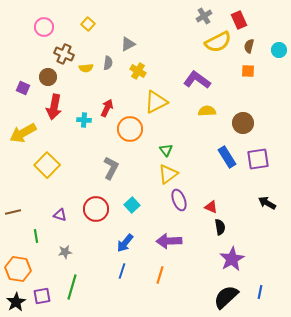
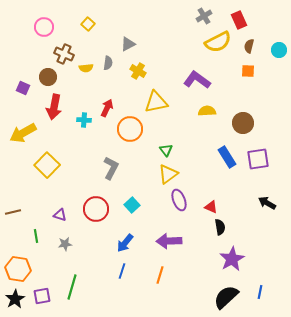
yellow triangle at (156, 102): rotated 15 degrees clockwise
gray star at (65, 252): moved 8 px up
black star at (16, 302): moved 1 px left, 3 px up
